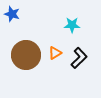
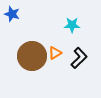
brown circle: moved 6 px right, 1 px down
